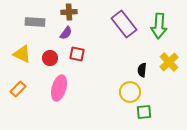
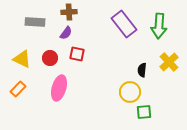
yellow triangle: moved 5 px down
